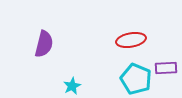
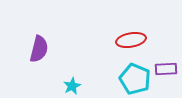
purple semicircle: moved 5 px left, 5 px down
purple rectangle: moved 1 px down
cyan pentagon: moved 1 px left
